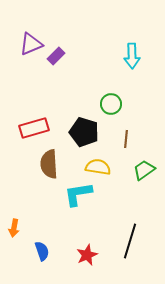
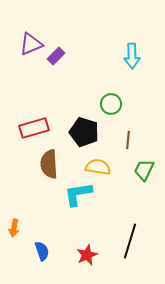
brown line: moved 2 px right, 1 px down
green trapezoid: rotated 30 degrees counterclockwise
